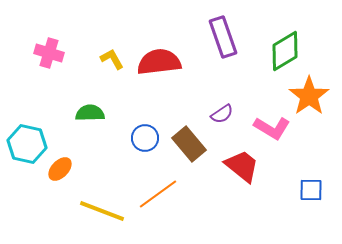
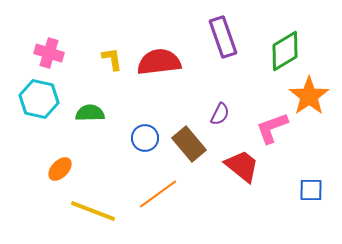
yellow L-shape: rotated 20 degrees clockwise
purple semicircle: moved 2 px left; rotated 30 degrees counterclockwise
pink L-shape: rotated 129 degrees clockwise
cyan hexagon: moved 12 px right, 45 px up
yellow line: moved 9 px left
